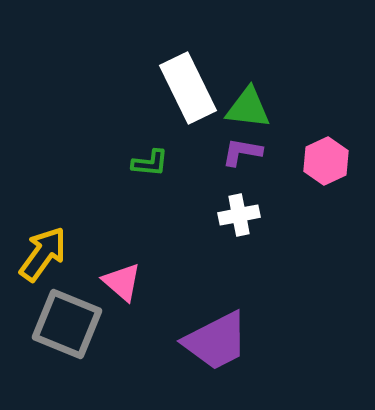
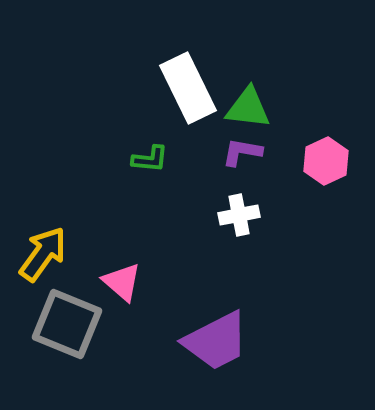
green L-shape: moved 4 px up
